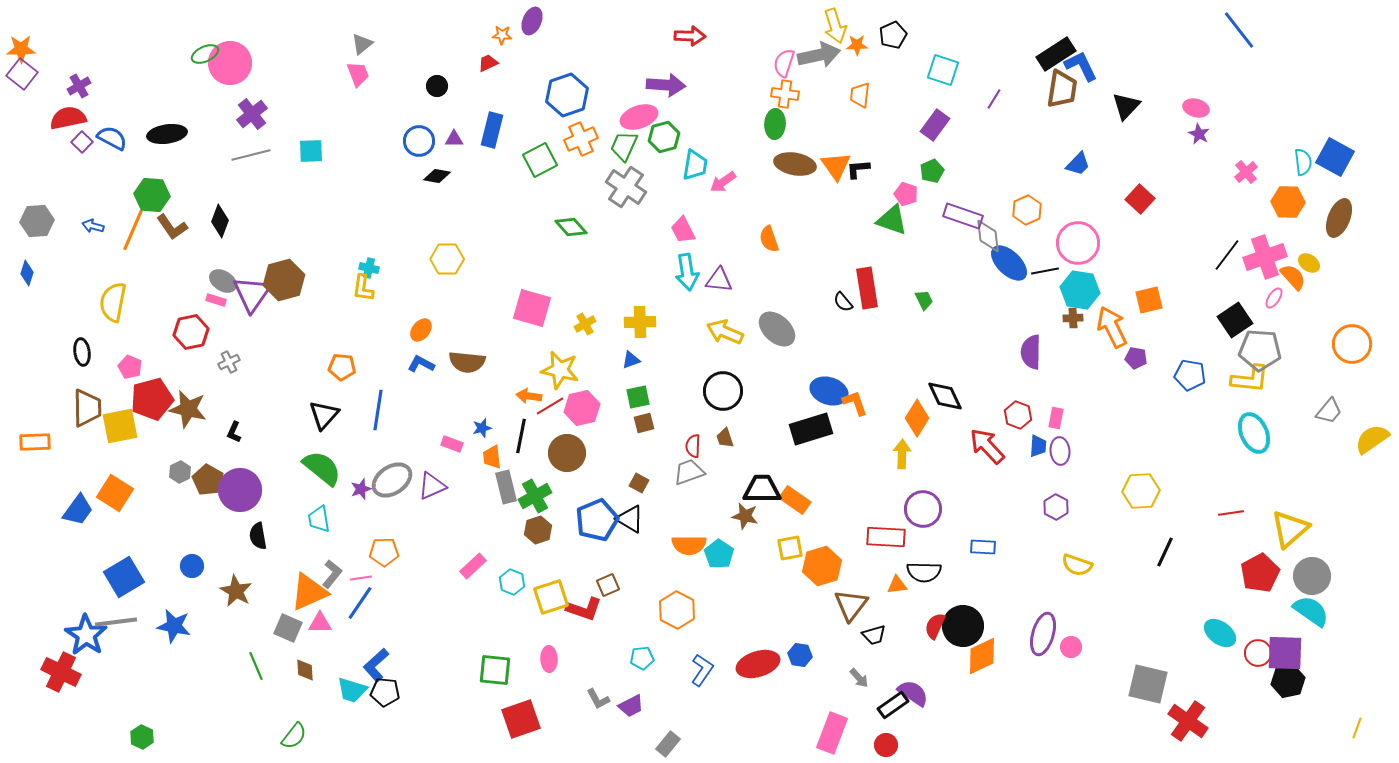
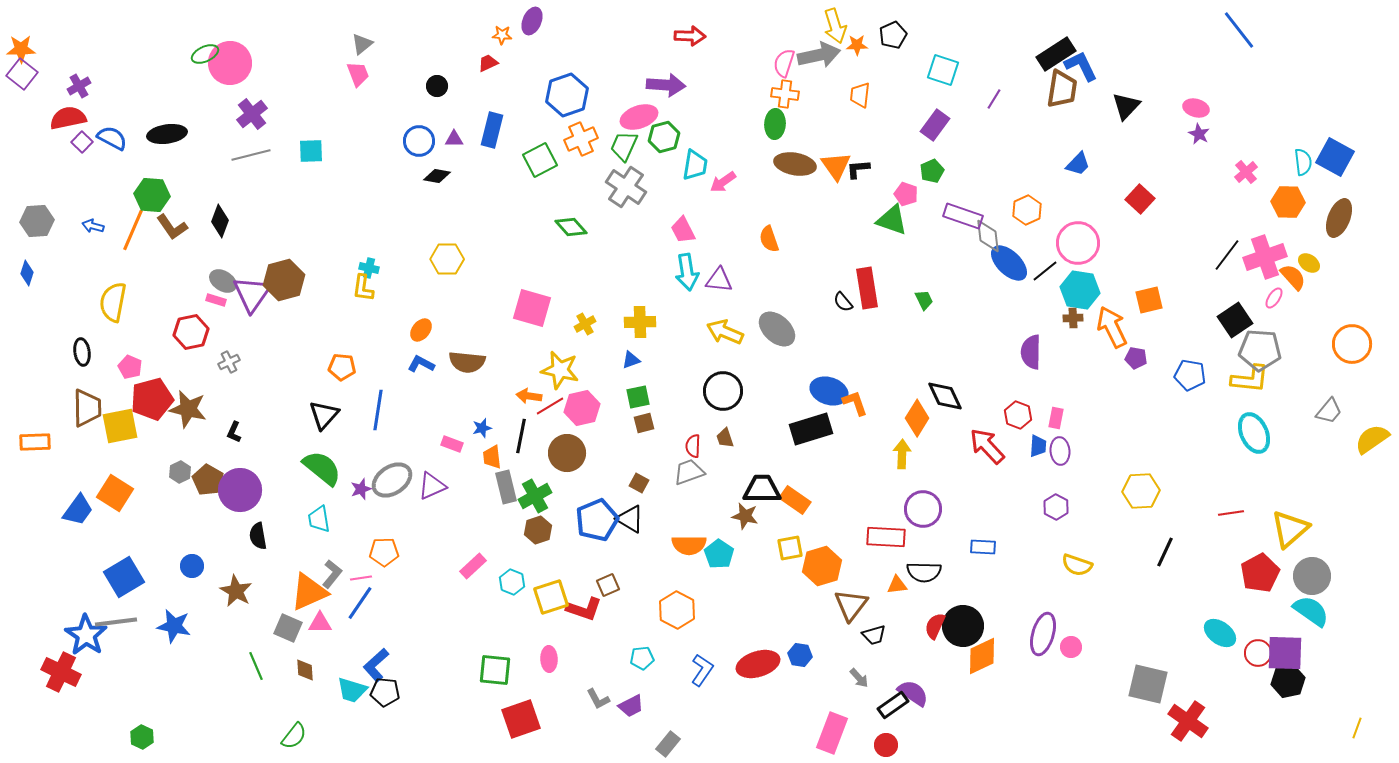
black line at (1045, 271): rotated 28 degrees counterclockwise
